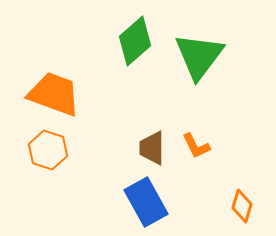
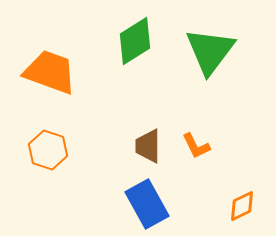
green diamond: rotated 9 degrees clockwise
green triangle: moved 11 px right, 5 px up
orange trapezoid: moved 4 px left, 22 px up
brown trapezoid: moved 4 px left, 2 px up
blue rectangle: moved 1 px right, 2 px down
orange diamond: rotated 48 degrees clockwise
